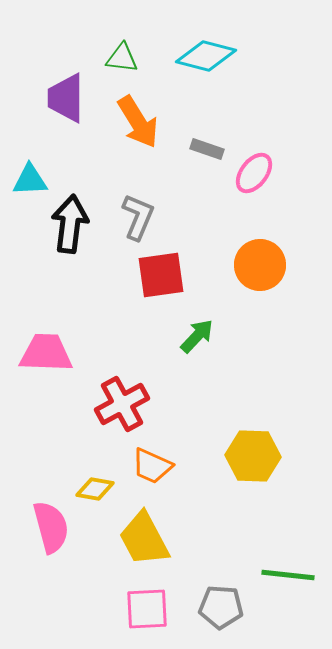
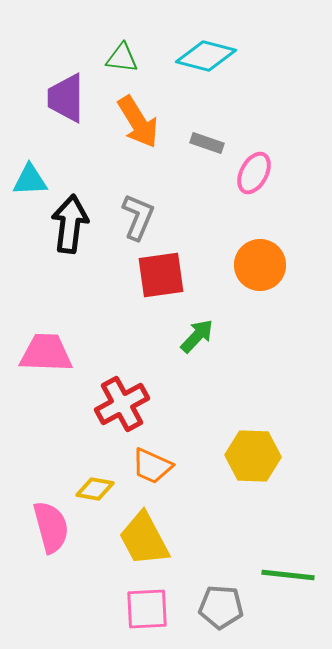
gray rectangle: moved 6 px up
pink ellipse: rotated 9 degrees counterclockwise
